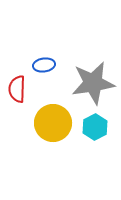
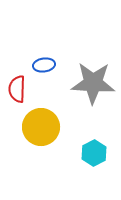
gray star: rotated 12 degrees clockwise
yellow circle: moved 12 px left, 4 px down
cyan hexagon: moved 1 px left, 26 px down
